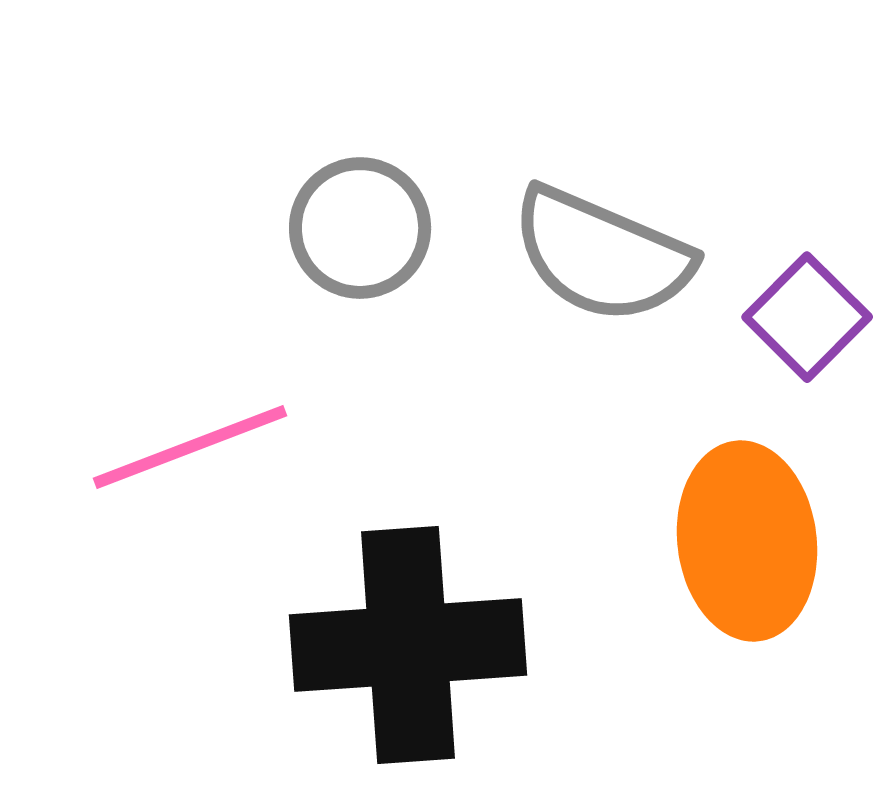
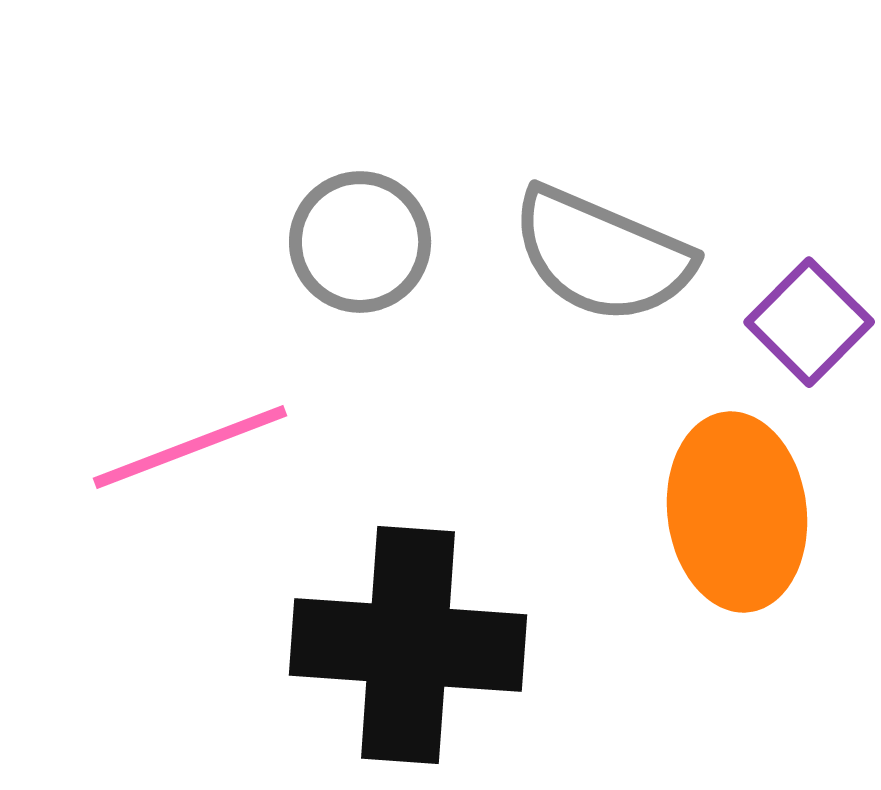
gray circle: moved 14 px down
purple square: moved 2 px right, 5 px down
orange ellipse: moved 10 px left, 29 px up
black cross: rotated 8 degrees clockwise
